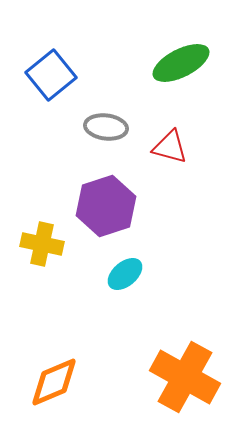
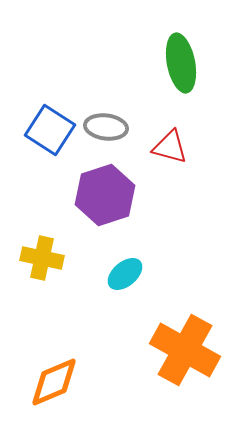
green ellipse: rotated 74 degrees counterclockwise
blue square: moved 1 px left, 55 px down; rotated 18 degrees counterclockwise
purple hexagon: moved 1 px left, 11 px up
yellow cross: moved 14 px down
orange cross: moved 27 px up
